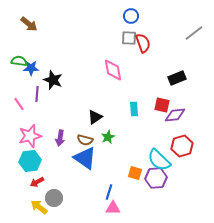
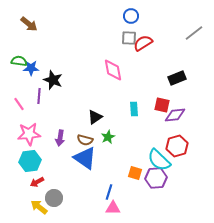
red semicircle: rotated 102 degrees counterclockwise
purple line: moved 2 px right, 2 px down
pink star: moved 1 px left, 2 px up; rotated 10 degrees clockwise
red hexagon: moved 5 px left
